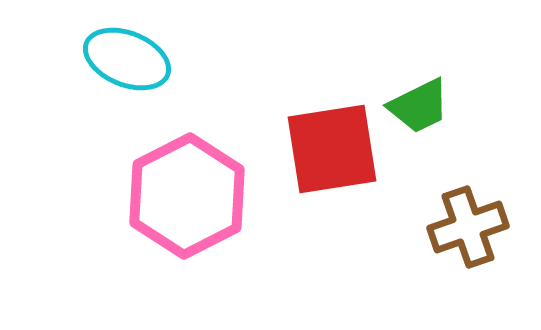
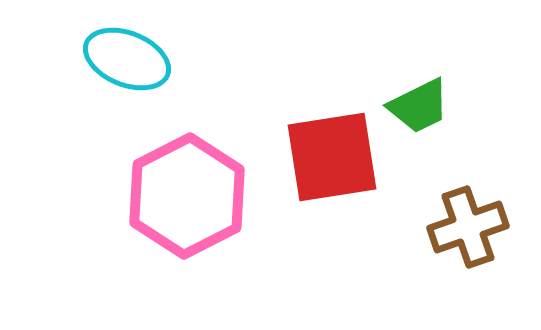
red square: moved 8 px down
